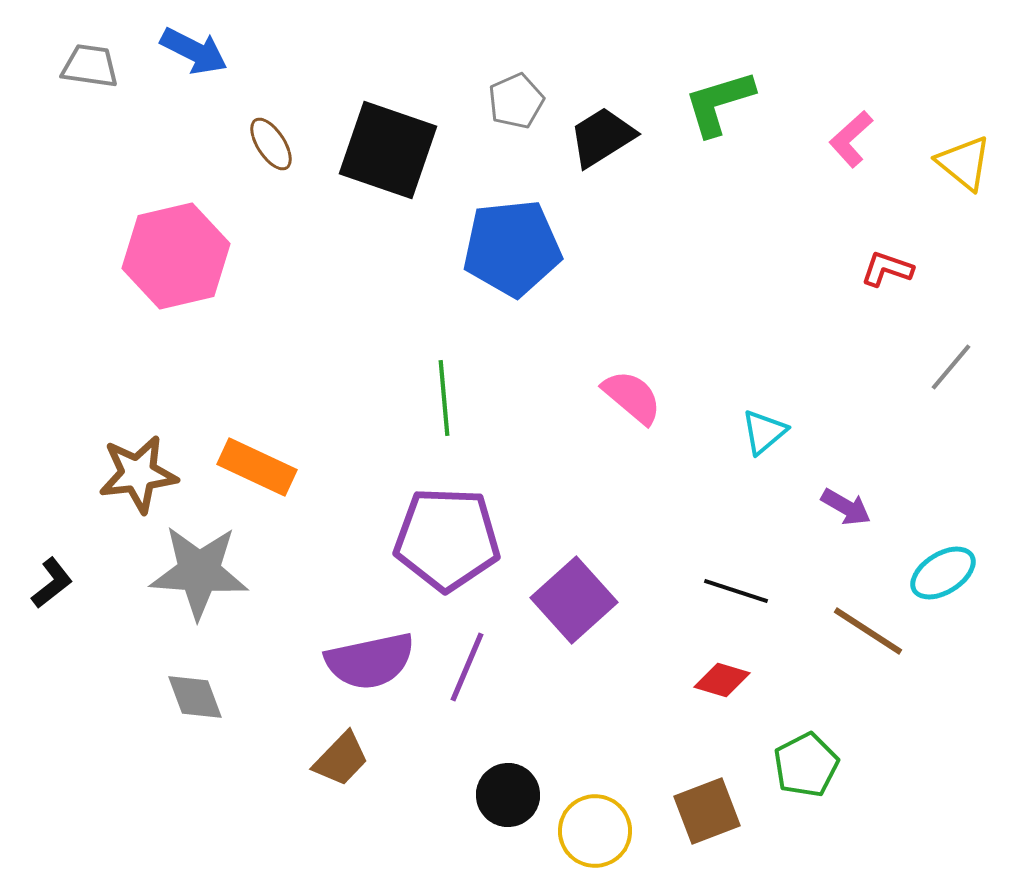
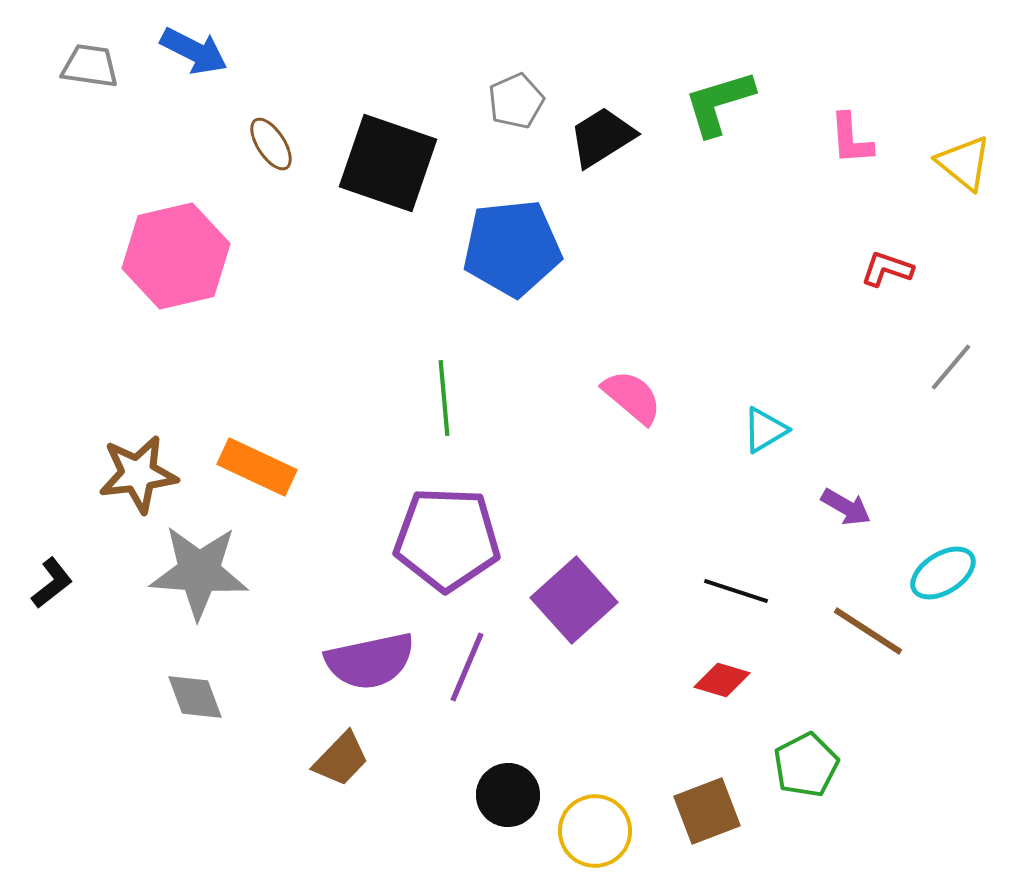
pink L-shape: rotated 52 degrees counterclockwise
black square: moved 13 px down
cyan triangle: moved 1 px right, 2 px up; rotated 9 degrees clockwise
